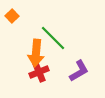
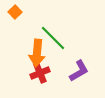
orange square: moved 3 px right, 4 px up
orange arrow: moved 1 px right
red cross: moved 1 px right, 1 px down
